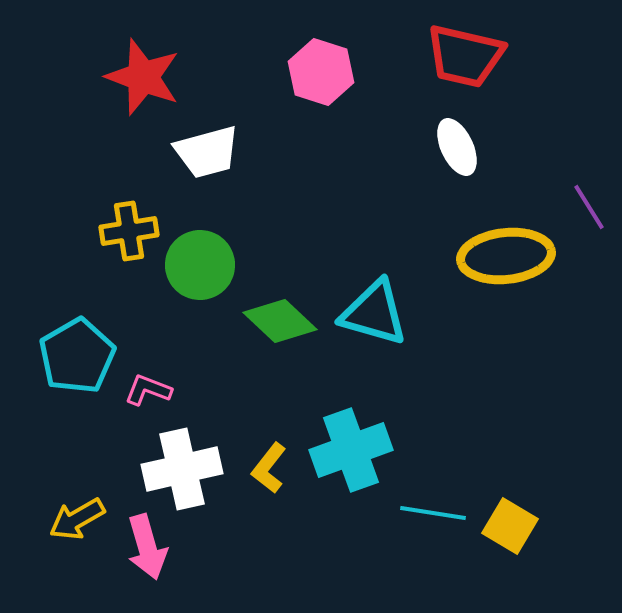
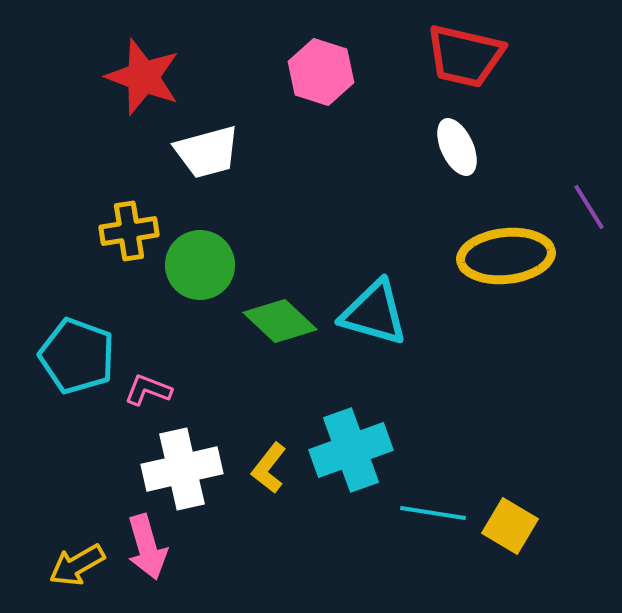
cyan pentagon: rotated 22 degrees counterclockwise
yellow arrow: moved 46 px down
